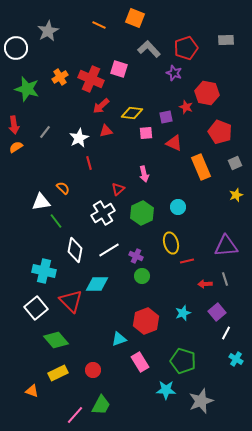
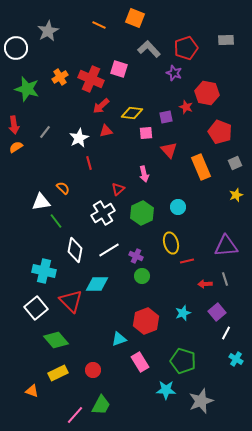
red triangle at (174, 143): moved 5 px left, 7 px down; rotated 24 degrees clockwise
